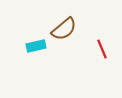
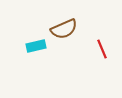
brown semicircle: rotated 16 degrees clockwise
